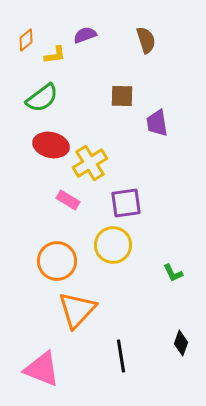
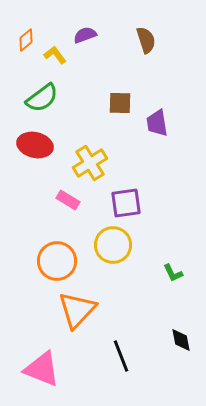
yellow L-shape: rotated 120 degrees counterclockwise
brown square: moved 2 px left, 7 px down
red ellipse: moved 16 px left
black diamond: moved 3 px up; rotated 30 degrees counterclockwise
black line: rotated 12 degrees counterclockwise
